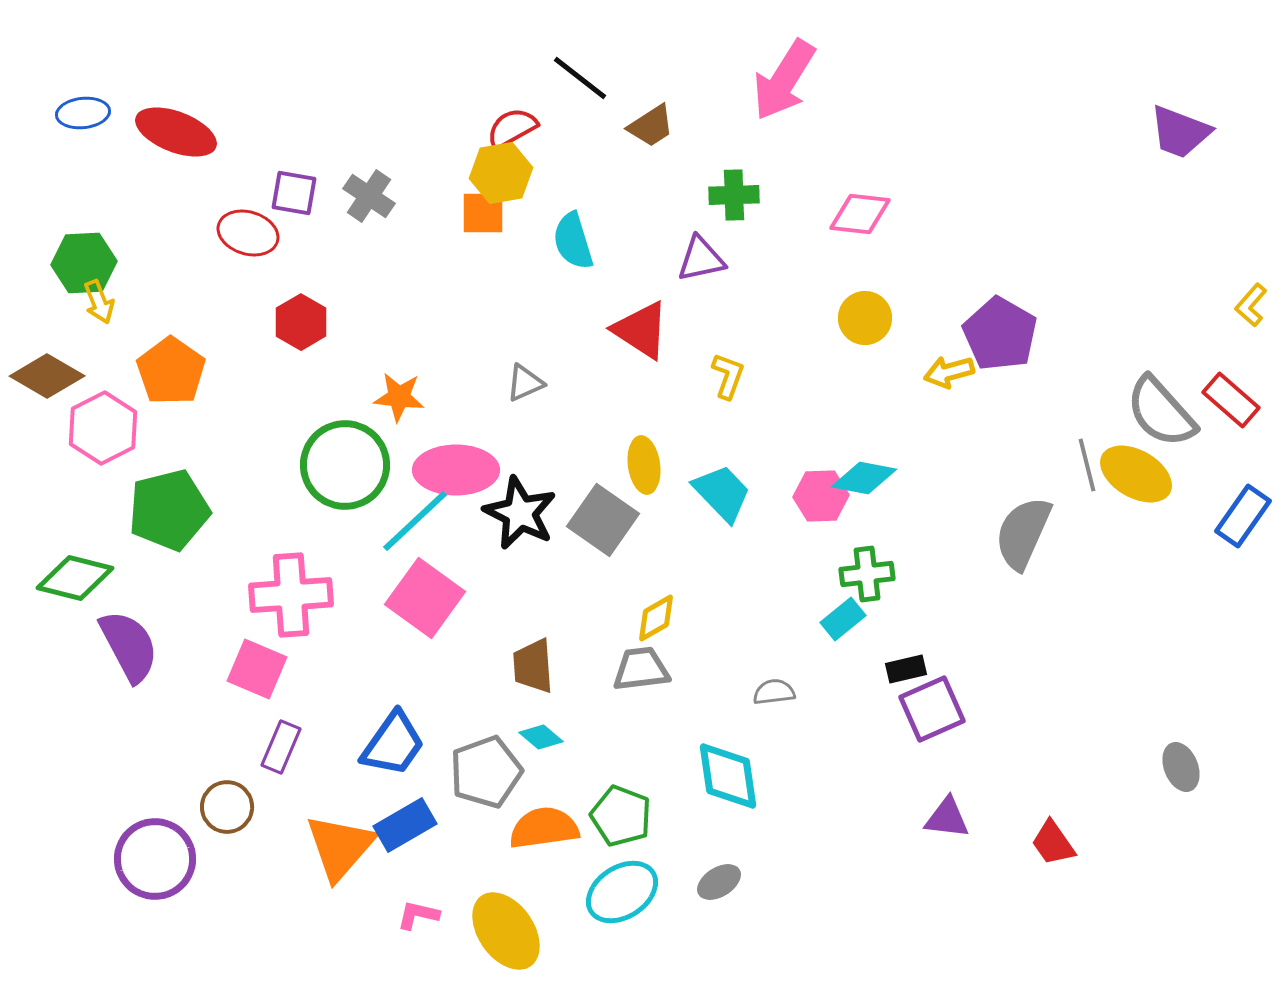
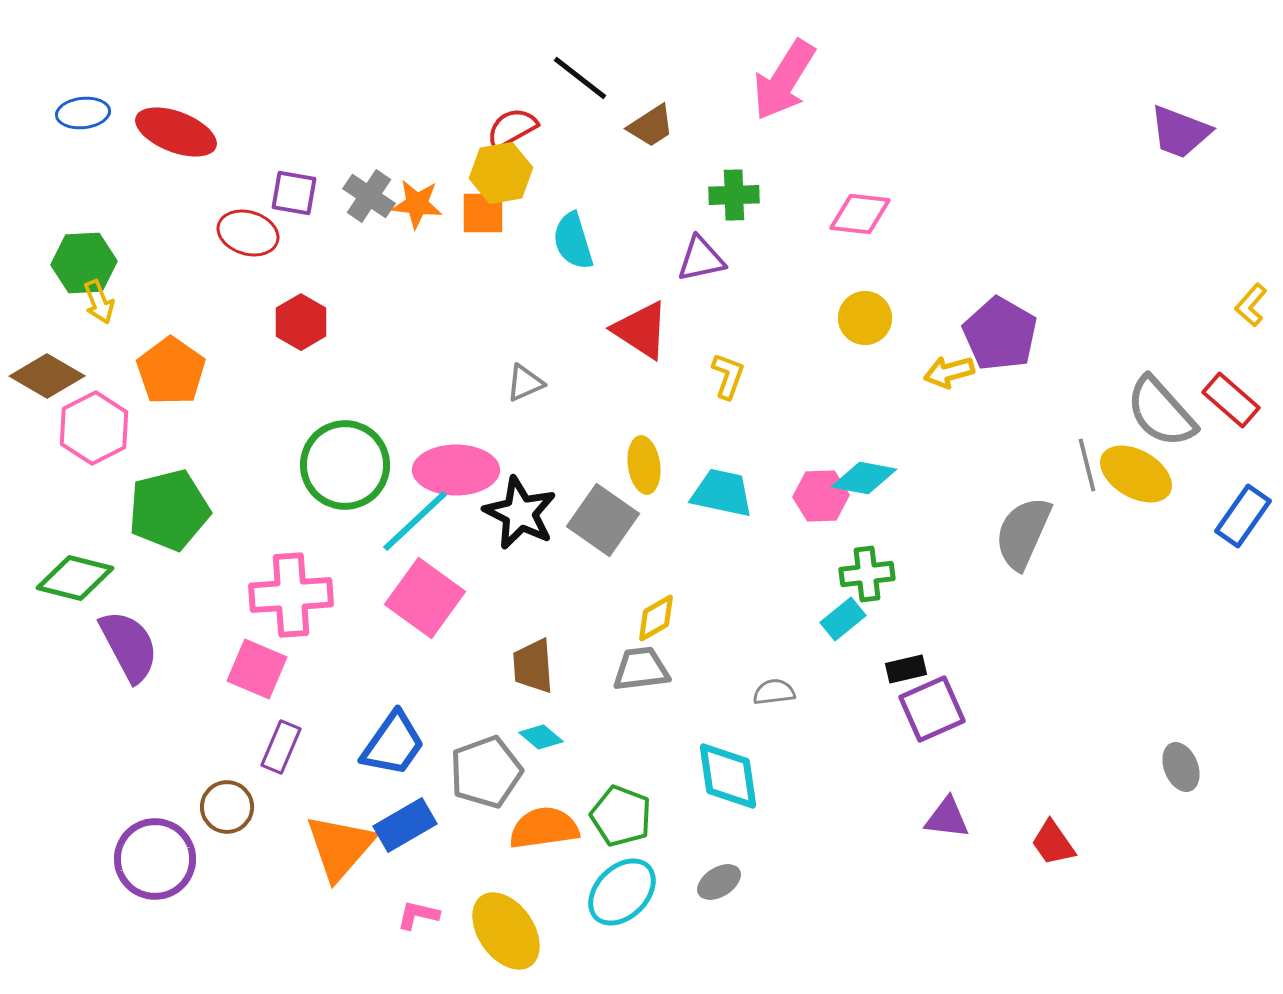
orange star at (399, 397): moved 18 px right, 193 px up
pink hexagon at (103, 428): moved 9 px left
cyan trapezoid at (722, 493): rotated 34 degrees counterclockwise
cyan ellipse at (622, 892): rotated 12 degrees counterclockwise
